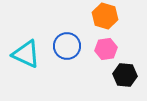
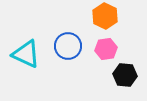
orange hexagon: rotated 10 degrees clockwise
blue circle: moved 1 px right
